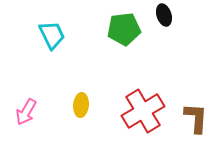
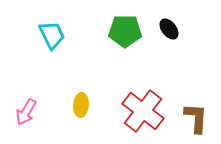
black ellipse: moved 5 px right, 14 px down; rotated 20 degrees counterclockwise
green pentagon: moved 1 px right, 2 px down; rotated 8 degrees clockwise
red cross: rotated 21 degrees counterclockwise
